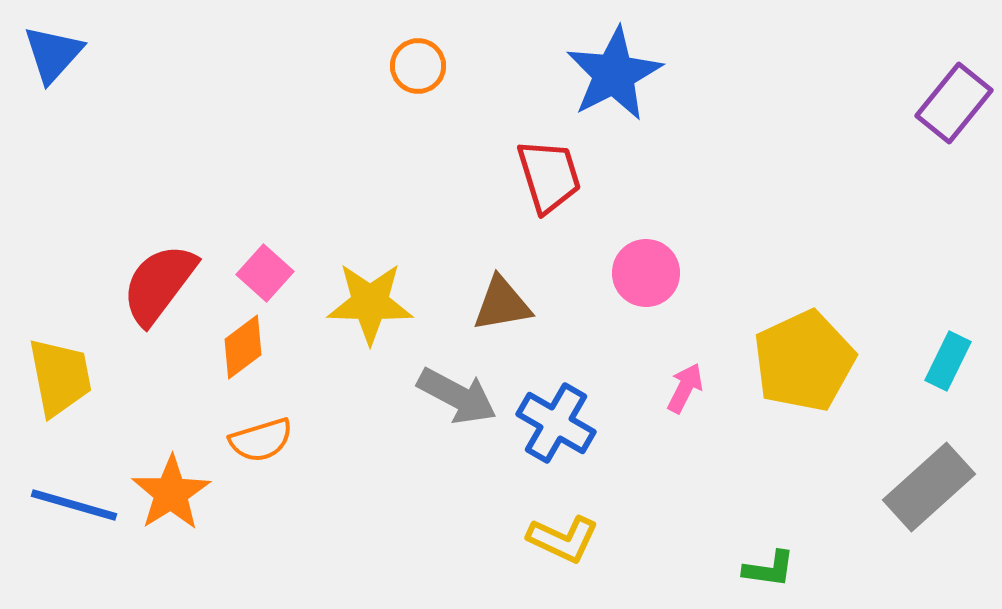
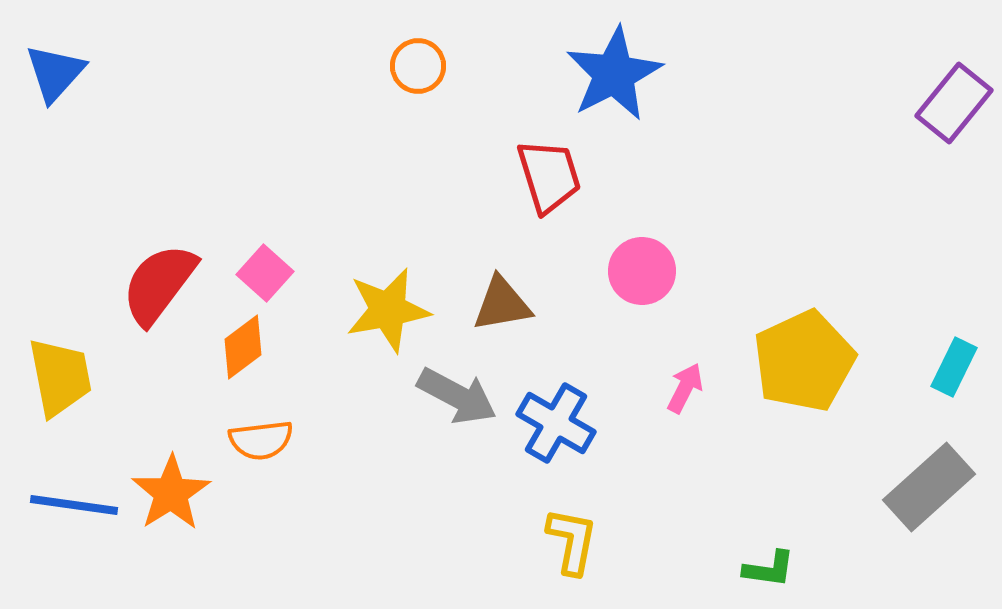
blue triangle: moved 2 px right, 19 px down
pink circle: moved 4 px left, 2 px up
yellow star: moved 18 px right, 7 px down; rotated 12 degrees counterclockwise
cyan rectangle: moved 6 px right, 6 px down
orange semicircle: rotated 10 degrees clockwise
blue line: rotated 8 degrees counterclockwise
yellow L-shape: moved 9 px right, 2 px down; rotated 104 degrees counterclockwise
